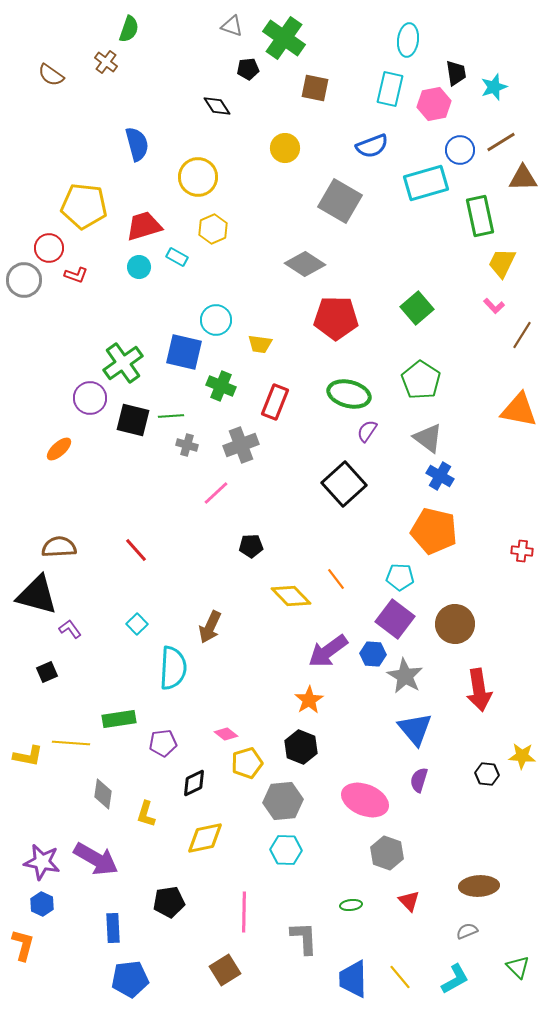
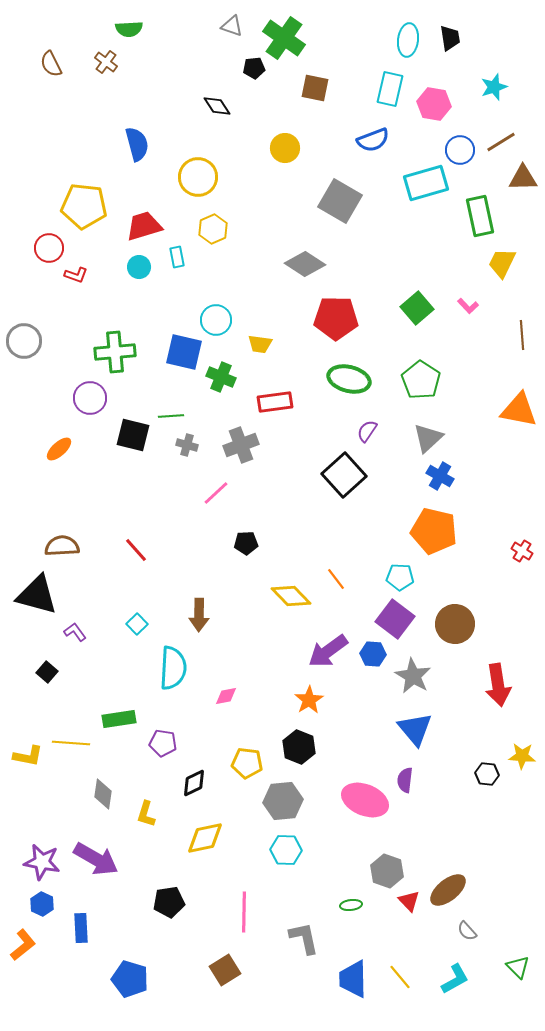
green semicircle at (129, 29): rotated 68 degrees clockwise
black pentagon at (248, 69): moved 6 px right, 1 px up
black trapezoid at (456, 73): moved 6 px left, 35 px up
brown semicircle at (51, 75): moved 11 px up; rotated 28 degrees clockwise
pink hexagon at (434, 104): rotated 20 degrees clockwise
blue semicircle at (372, 146): moved 1 px right, 6 px up
cyan rectangle at (177, 257): rotated 50 degrees clockwise
gray circle at (24, 280): moved 61 px down
pink L-shape at (494, 306): moved 26 px left
brown line at (522, 335): rotated 36 degrees counterclockwise
green cross at (123, 363): moved 8 px left, 11 px up; rotated 30 degrees clockwise
green cross at (221, 386): moved 9 px up
green ellipse at (349, 394): moved 15 px up
red rectangle at (275, 402): rotated 60 degrees clockwise
black square at (133, 420): moved 15 px down
gray triangle at (428, 438): rotated 40 degrees clockwise
black square at (344, 484): moved 9 px up
black pentagon at (251, 546): moved 5 px left, 3 px up
brown semicircle at (59, 547): moved 3 px right, 1 px up
red cross at (522, 551): rotated 25 degrees clockwise
brown arrow at (210, 627): moved 11 px left, 12 px up; rotated 24 degrees counterclockwise
purple L-shape at (70, 629): moved 5 px right, 3 px down
black square at (47, 672): rotated 25 degrees counterclockwise
gray star at (405, 676): moved 8 px right
red arrow at (479, 690): moved 19 px right, 5 px up
pink diamond at (226, 734): moved 38 px up; rotated 50 degrees counterclockwise
purple pentagon at (163, 743): rotated 16 degrees clockwise
black hexagon at (301, 747): moved 2 px left
yellow pentagon at (247, 763): rotated 24 degrees clockwise
purple semicircle at (419, 780): moved 14 px left; rotated 10 degrees counterclockwise
gray hexagon at (387, 853): moved 18 px down
brown ellipse at (479, 886): moved 31 px left, 4 px down; rotated 36 degrees counterclockwise
blue rectangle at (113, 928): moved 32 px left
gray semicircle at (467, 931): rotated 110 degrees counterclockwise
gray L-shape at (304, 938): rotated 9 degrees counterclockwise
orange L-shape at (23, 945): rotated 36 degrees clockwise
blue pentagon at (130, 979): rotated 24 degrees clockwise
